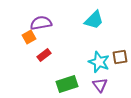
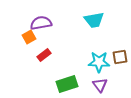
cyan trapezoid: rotated 35 degrees clockwise
cyan star: rotated 20 degrees counterclockwise
